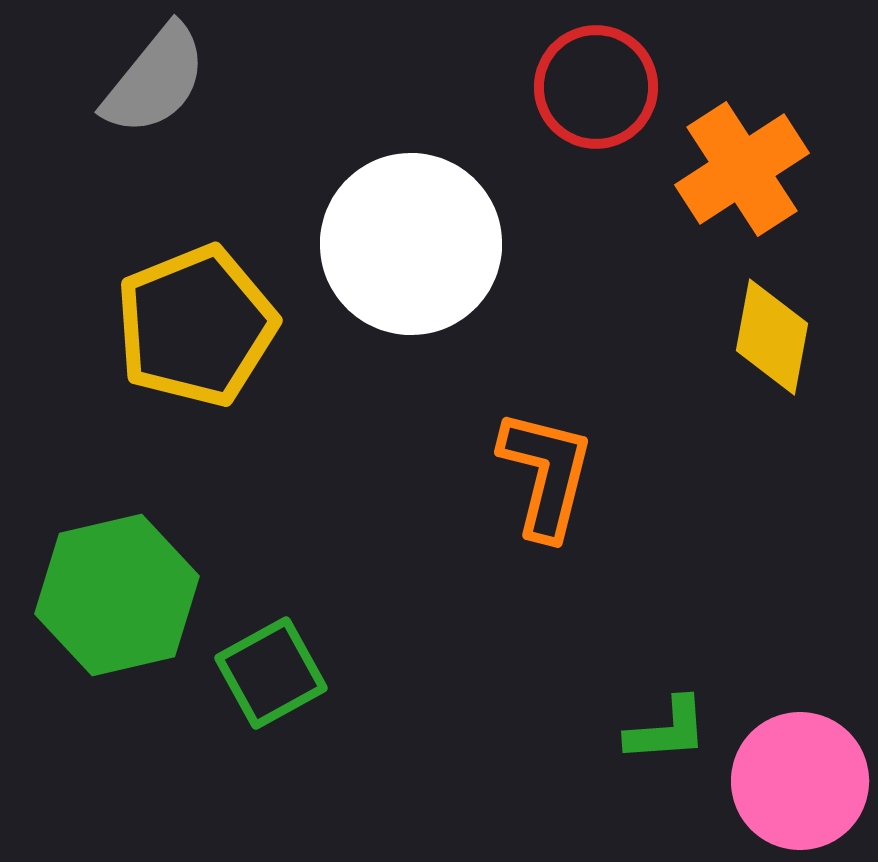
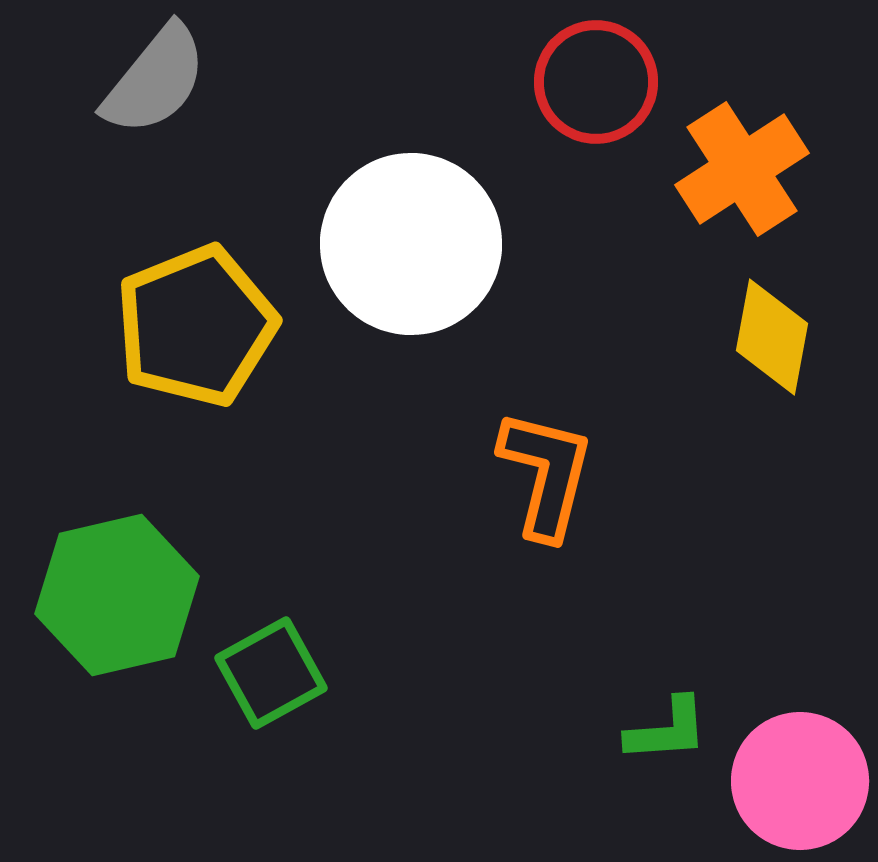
red circle: moved 5 px up
